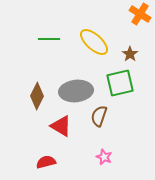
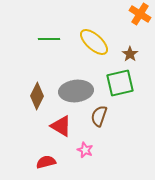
pink star: moved 19 px left, 7 px up
